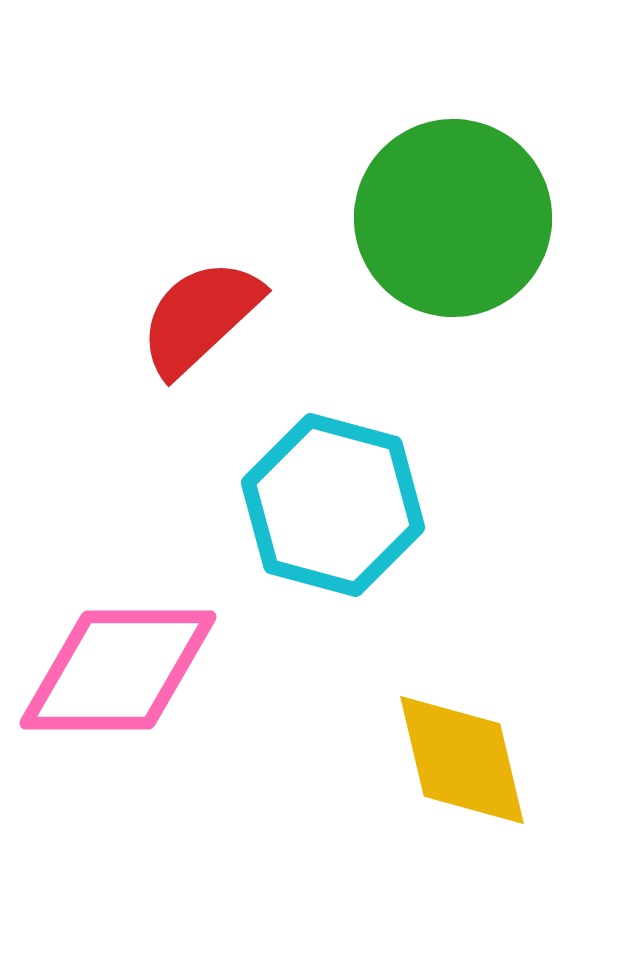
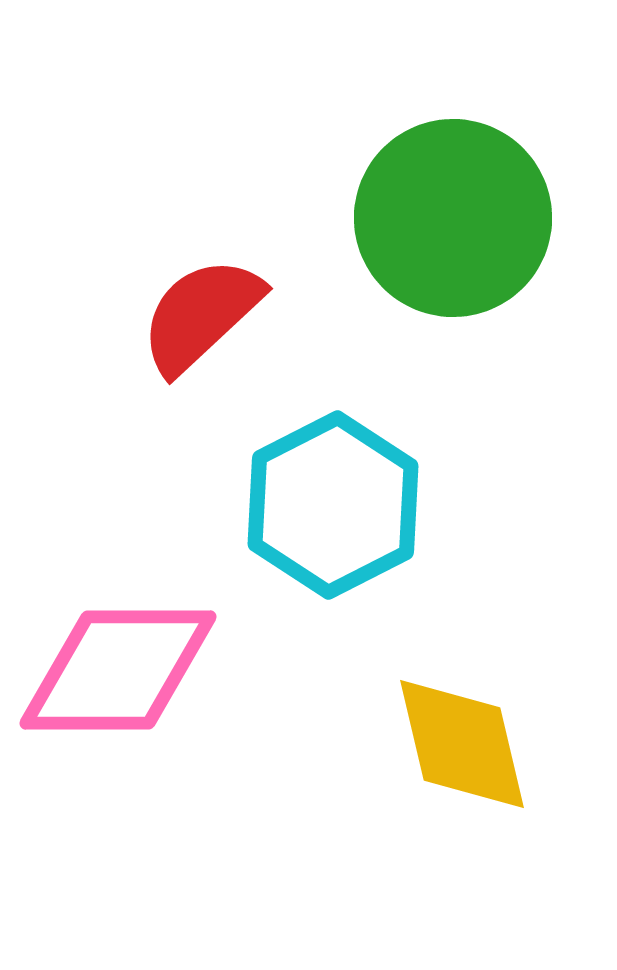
red semicircle: moved 1 px right, 2 px up
cyan hexagon: rotated 18 degrees clockwise
yellow diamond: moved 16 px up
